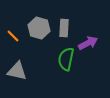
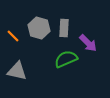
purple arrow: rotated 72 degrees clockwise
green semicircle: rotated 55 degrees clockwise
